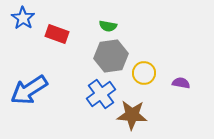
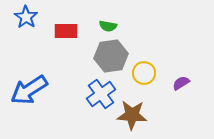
blue star: moved 3 px right, 1 px up
red rectangle: moved 9 px right, 3 px up; rotated 20 degrees counterclockwise
purple semicircle: rotated 42 degrees counterclockwise
